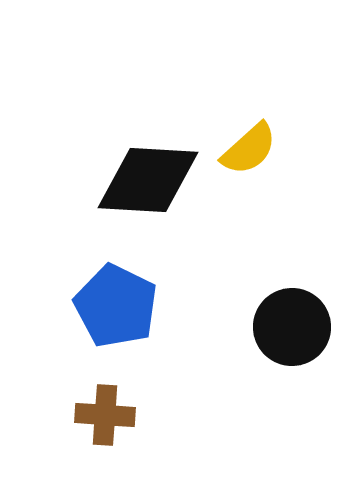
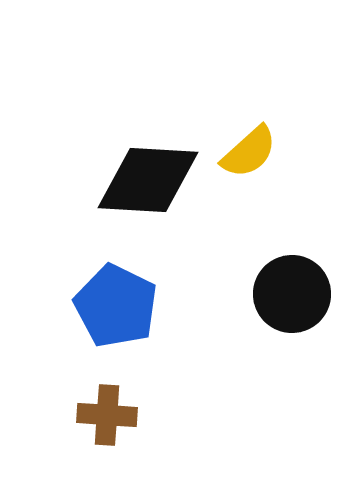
yellow semicircle: moved 3 px down
black circle: moved 33 px up
brown cross: moved 2 px right
